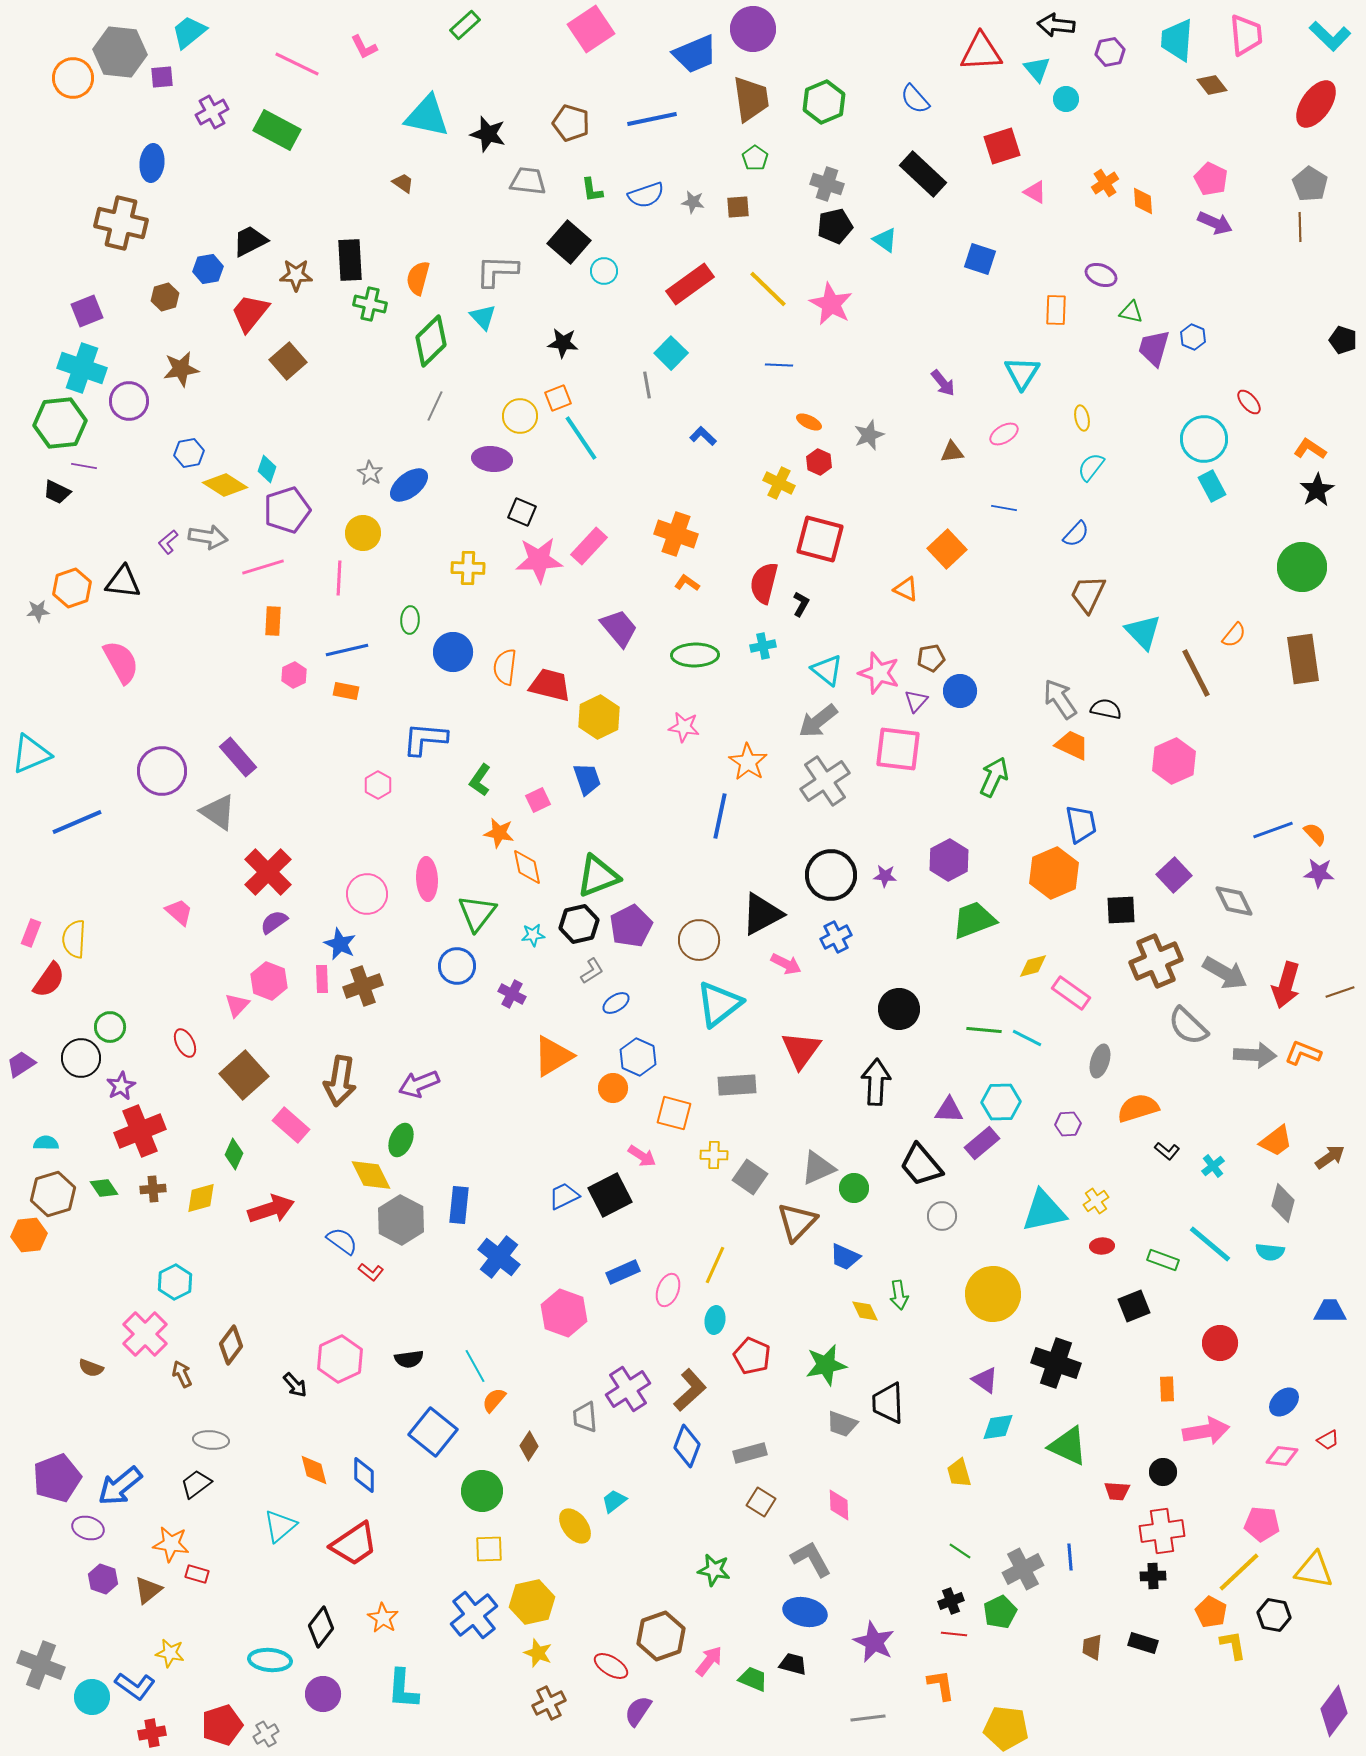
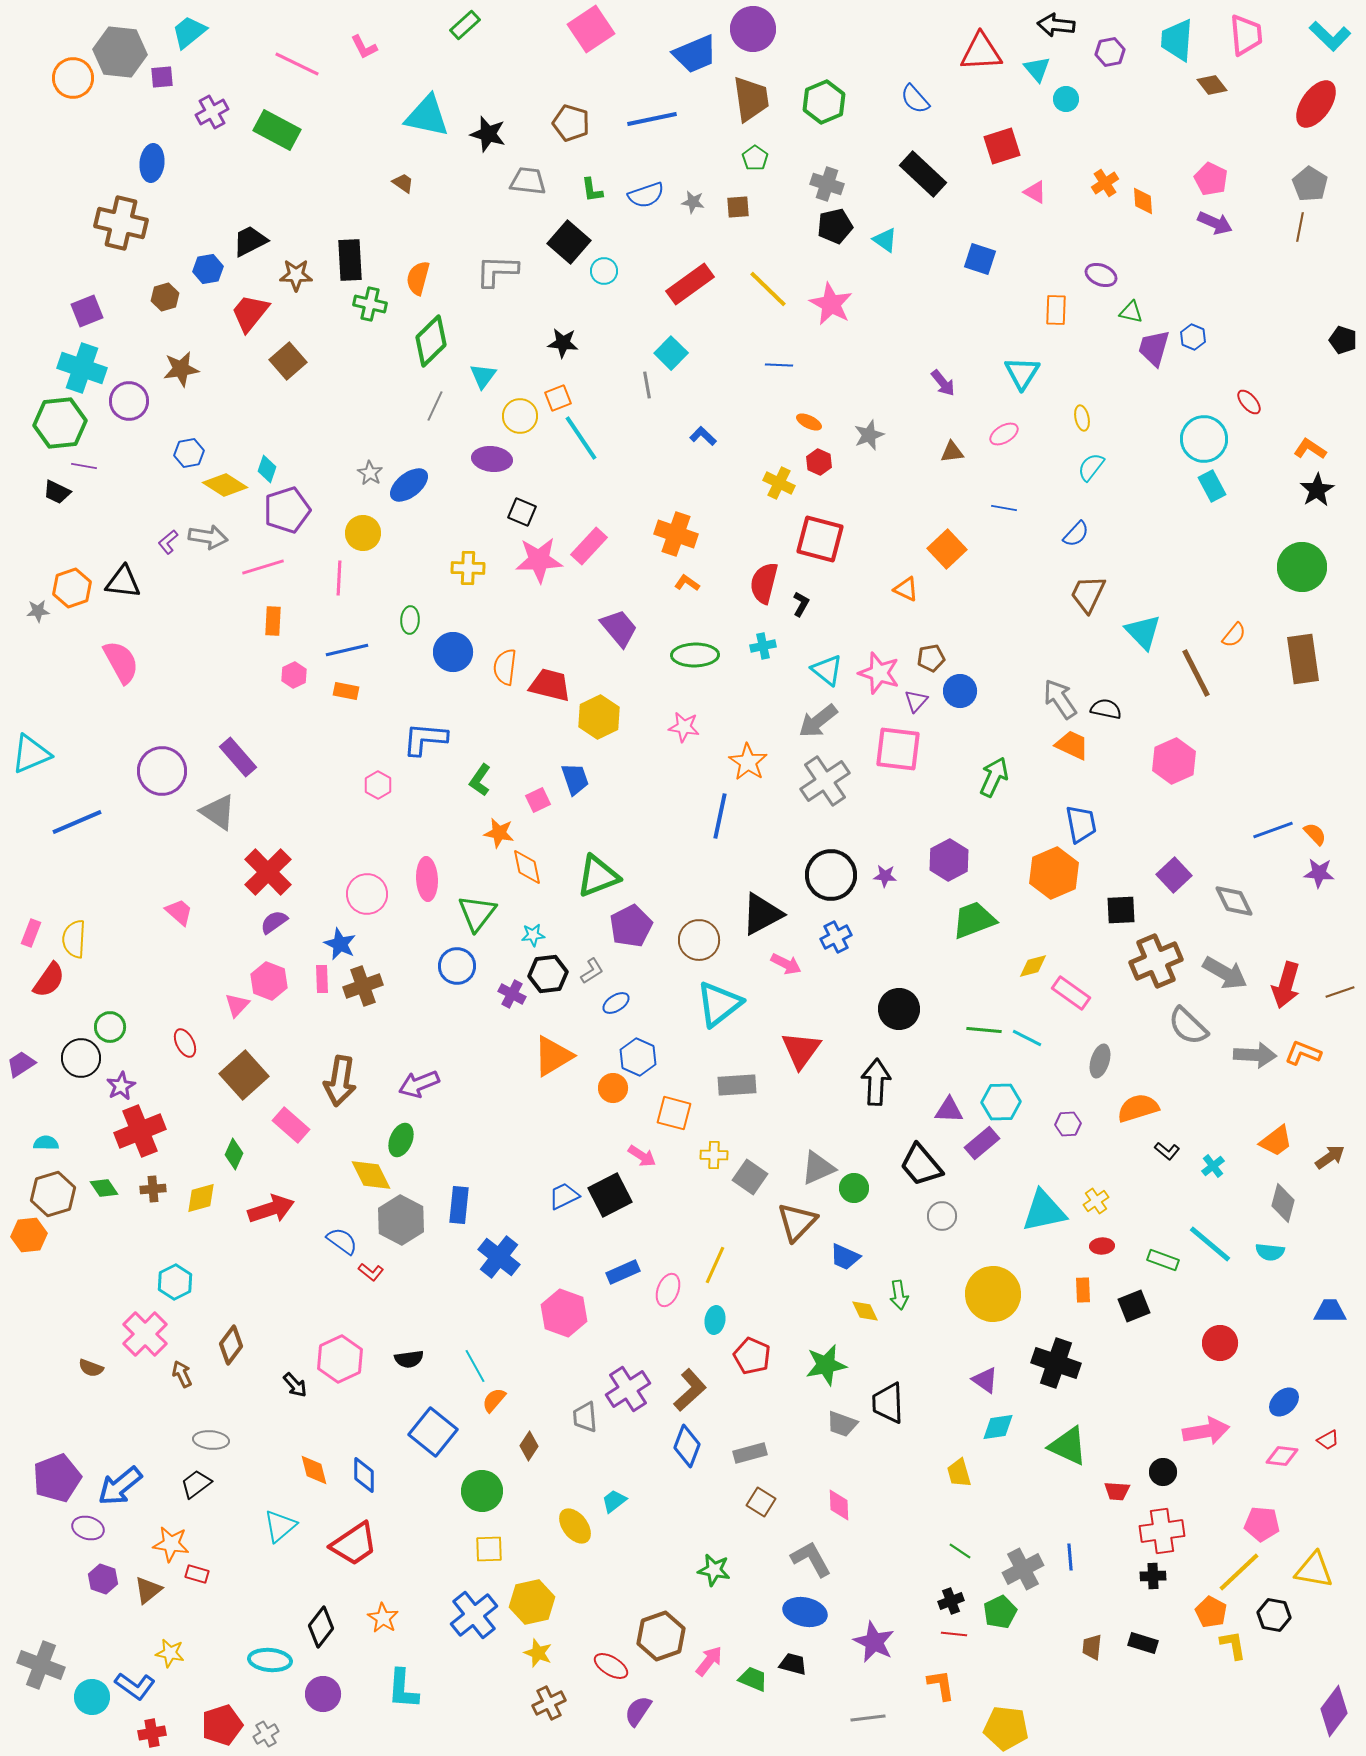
brown line at (1300, 227): rotated 12 degrees clockwise
cyan triangle at (483, 317): moved 59 px down; rotated 20 degrees clockwise
blue trapezoid at (587, 779): moved 12 px left
black hexagon at (579, 924): moved 31 px left, 50 px down; rotated 6 degrees clockwise
orange rectangle at (1167, 1389): moved 84 px left, 99 px up
